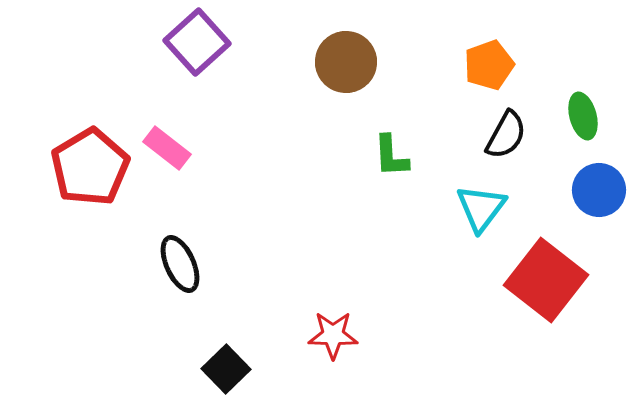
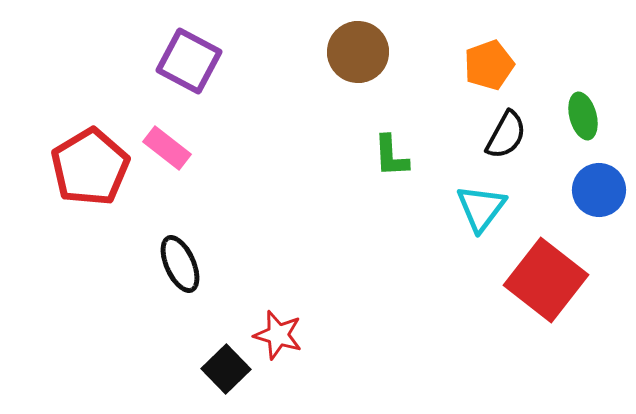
purple square: moved 8 px left, 19 px down; rotated 20 degrees counterclockwise
brown circle: moved 12 px right, 10 px up
red star: moved 55 px left; rotated 15 degrees clockwise
